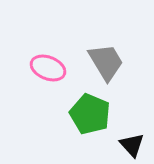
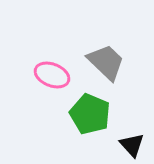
gray trapezoid: rotated 15 degrees counterclockwise
pink ellipse: moved 4 px right, 7 px down
